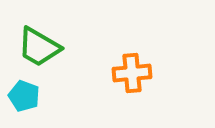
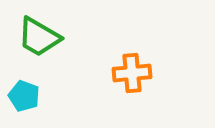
green trapezoid: moved 10 px up
